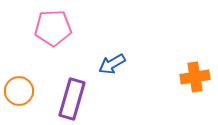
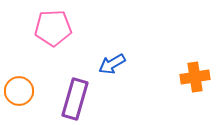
purple rectangle: moved 3 px right
